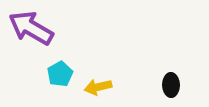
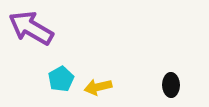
cyan pentagon: moved 1 px right, 5 px down
